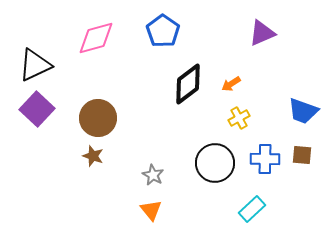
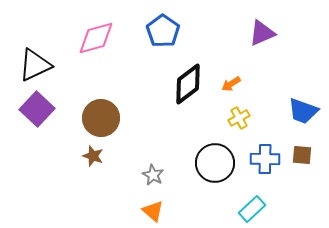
brown circle: moved 3 px right
orange triangle: moved 2 px right, 1 px down; rotated 10 degrees counterclockwise
